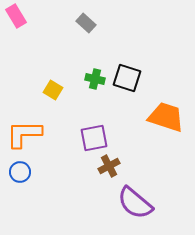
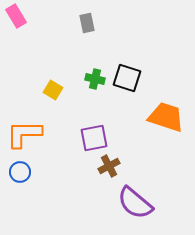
gray rectangle: moved 1 px right; rotated 36 degrees clockwise
